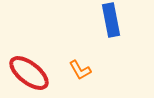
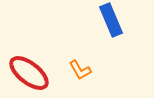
blue rectangle: rotated 12 degrees counterclockwise
